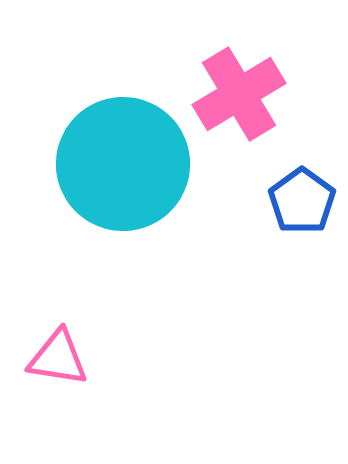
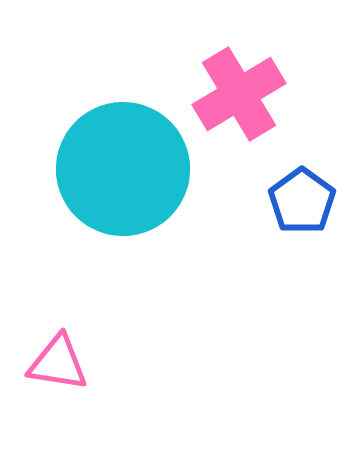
cyan circle: moved 5 px down
pink triangle: moved 5 px down
